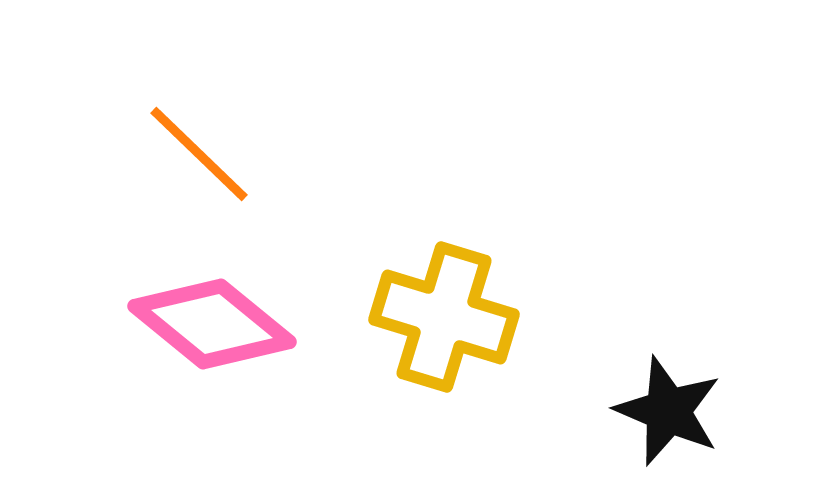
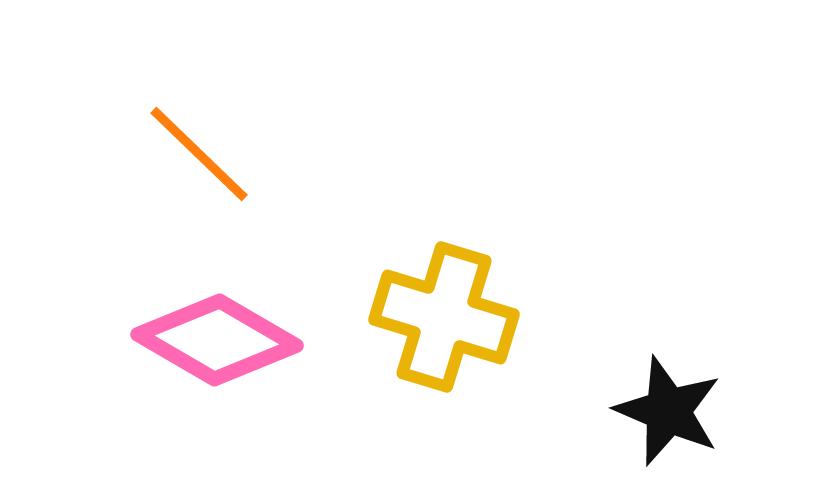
pink diamond: moved 5 px right, 16 px down; rotated 9 degrees counterclockwise
